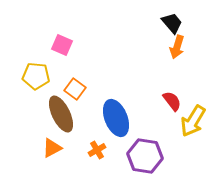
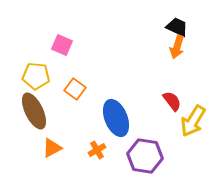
black trapezoid: moved 5 px right, 4 px down; rotated 25 degrees counterclockwise
brown ellipse: moved 27 px left, 3 px up
